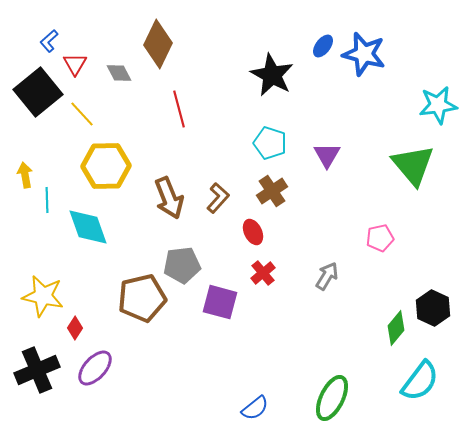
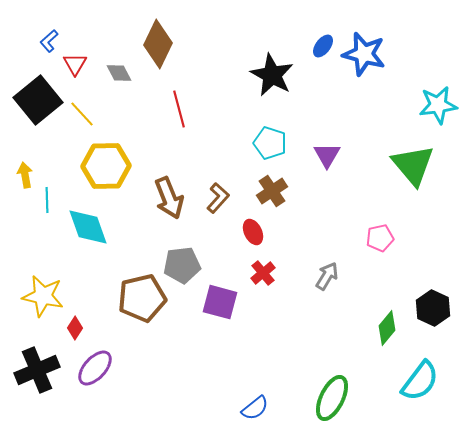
black square: moved 8 px down
green diamond: moved 9 px left
